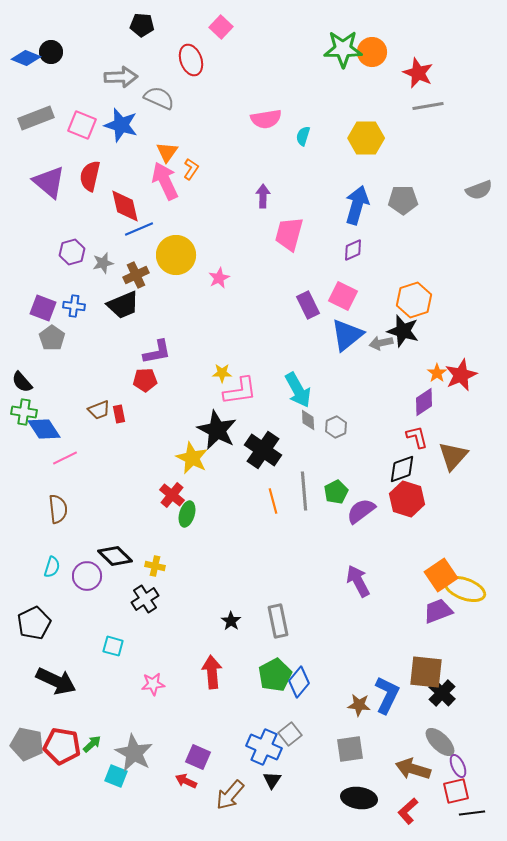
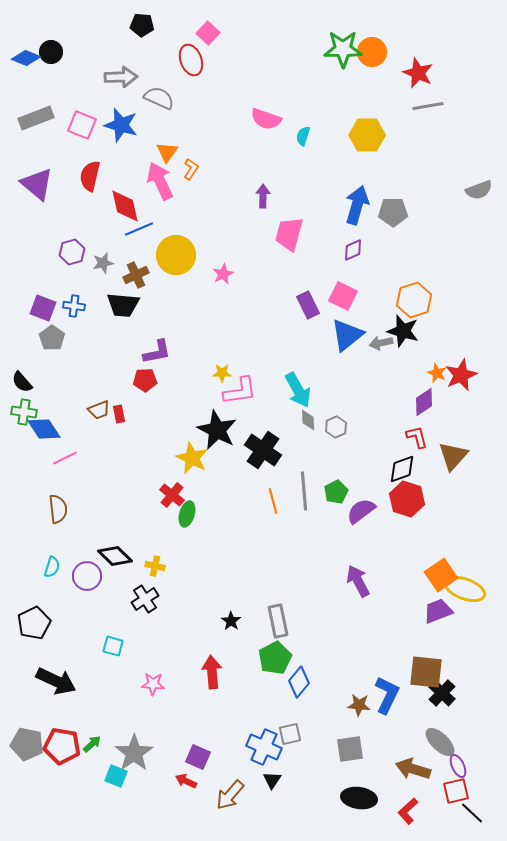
pink square at (221, 27): moved 13 px left, 6 px down
pink semicircle at (266, 119): rotated 28 degrees clockwise
yellow hexagon at (366, 138): moved 1 px right, 3 px up
pink arrow at (165, 181): moved 5 px left
purple triangle at (49, 182): moved 12 px left, 2 px down
gray pentagon at (403, 200): moved 10 px left, 12 px down
pink star at (219, 278): moved 4 px right, 4 px up
black trapezoid at (123, 305): rotated 28 degrees clockwise
orange star at (437, 373): rotated 12 degrees counterclockwise
green pentagon at (275, 675): moved 17 px up
pink star at (153, 684): rotated 10 degrees clockwise
gray square at (290, 734): rotated 25 degrees clockwise
gray star at (134, 753): rotated 9 degrees clockwise
black line at (472, 813): rotated 50 degrees clockwise
